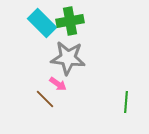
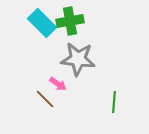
gray star: moved 10 px right, 1 px down
green line: moved 12 px left
